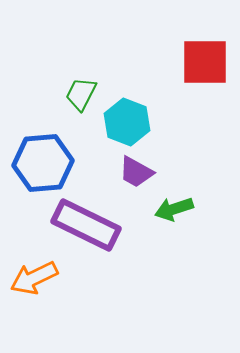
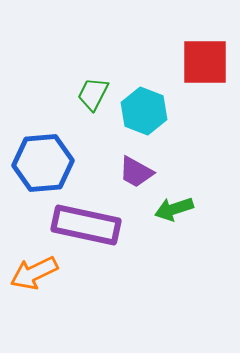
green trapezoid: moved 12 px right
cyan hexagon: moved 17 px right, 11 px up
purple rectangle: rotated 14 degrees counterclockwise
orange arrow: moved 5 px up
